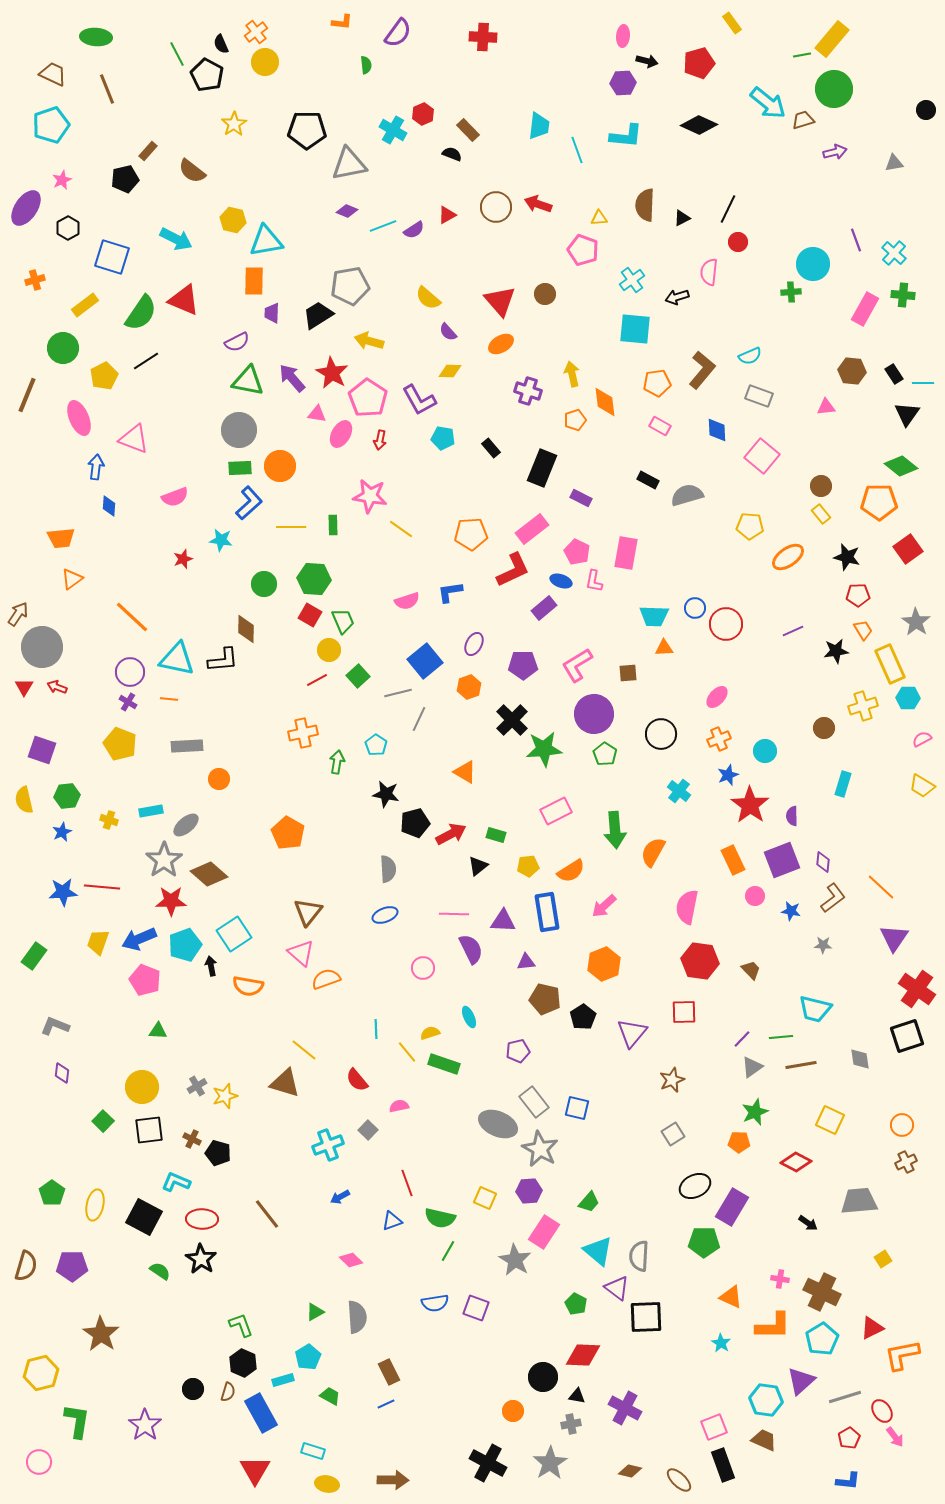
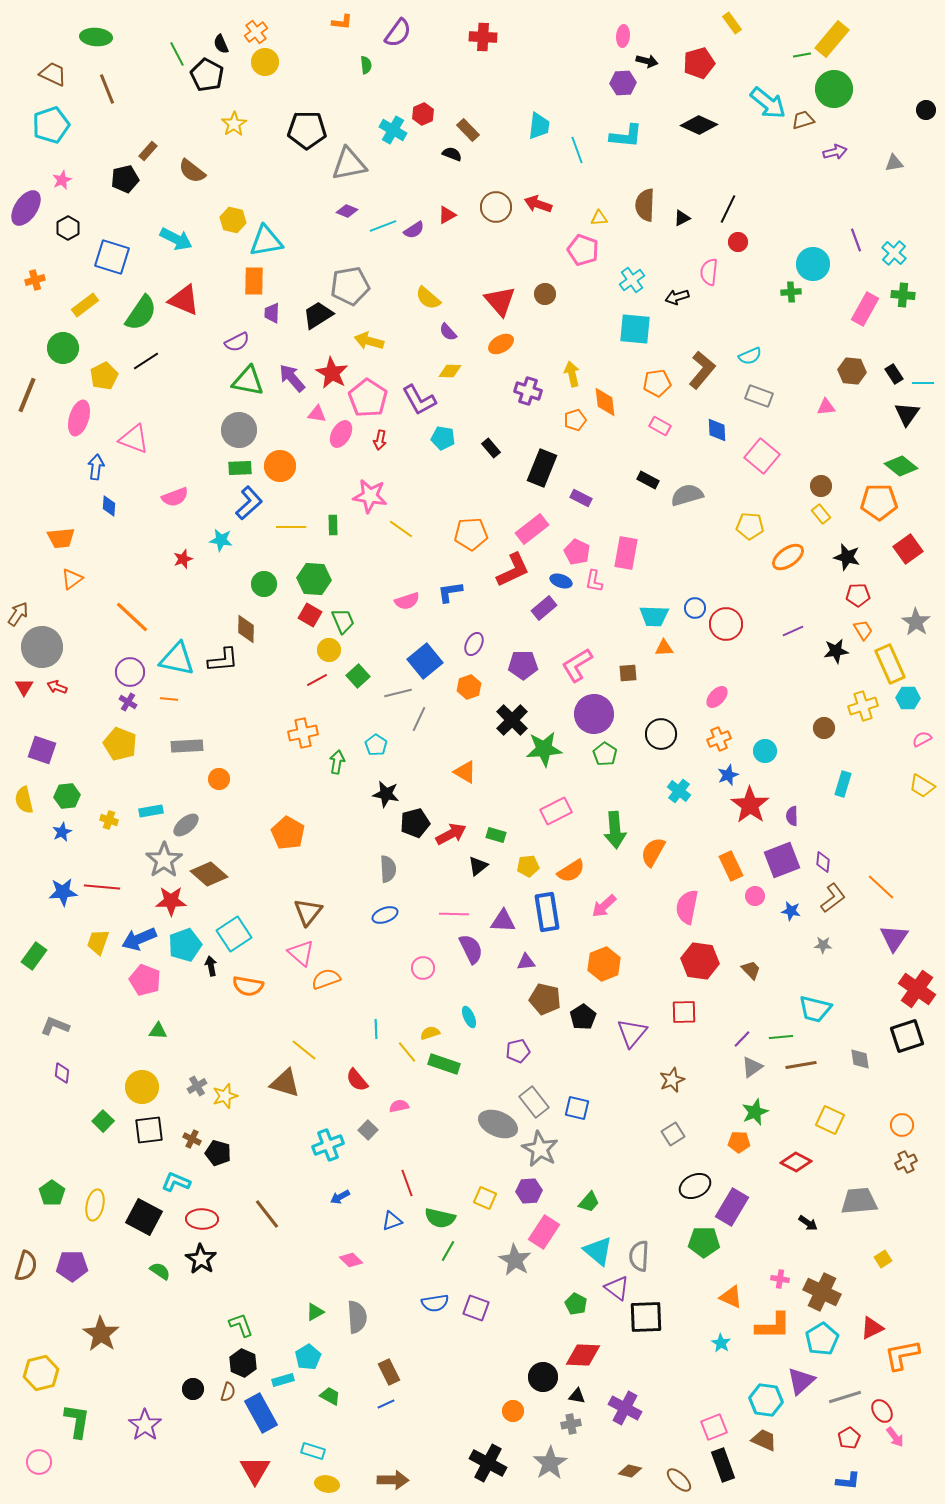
pink ellipse at (79, 418): rotated 40 degrees clockwise
orange rectangle at (733, 860): moved 2 px left, 6 px down
